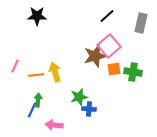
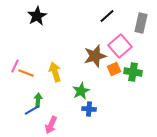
black star: rotated 30 degrees counterclockwise
pink square: moved 11 px right
orange square: rotated 16 degrees counterclockwise
orange line: moved 10 px left, 2 px up; rotated 28 degrees clockwise
green star: moved 2 px right, 6 px up; rotated 12 degrees counterclockwise
blue line: rotated 35 degrees clockwise
pink arrow: moved 3 px left; rotated 72 degrees counterclockwise
